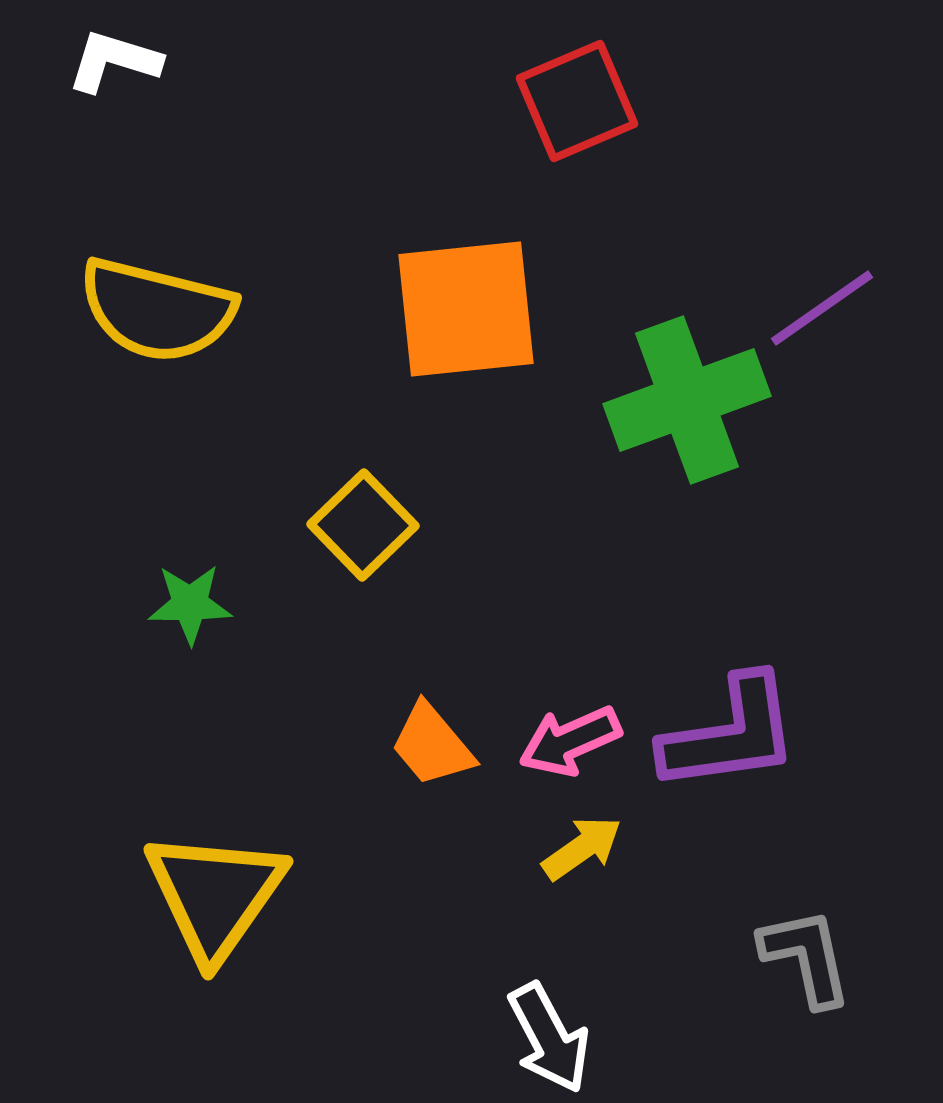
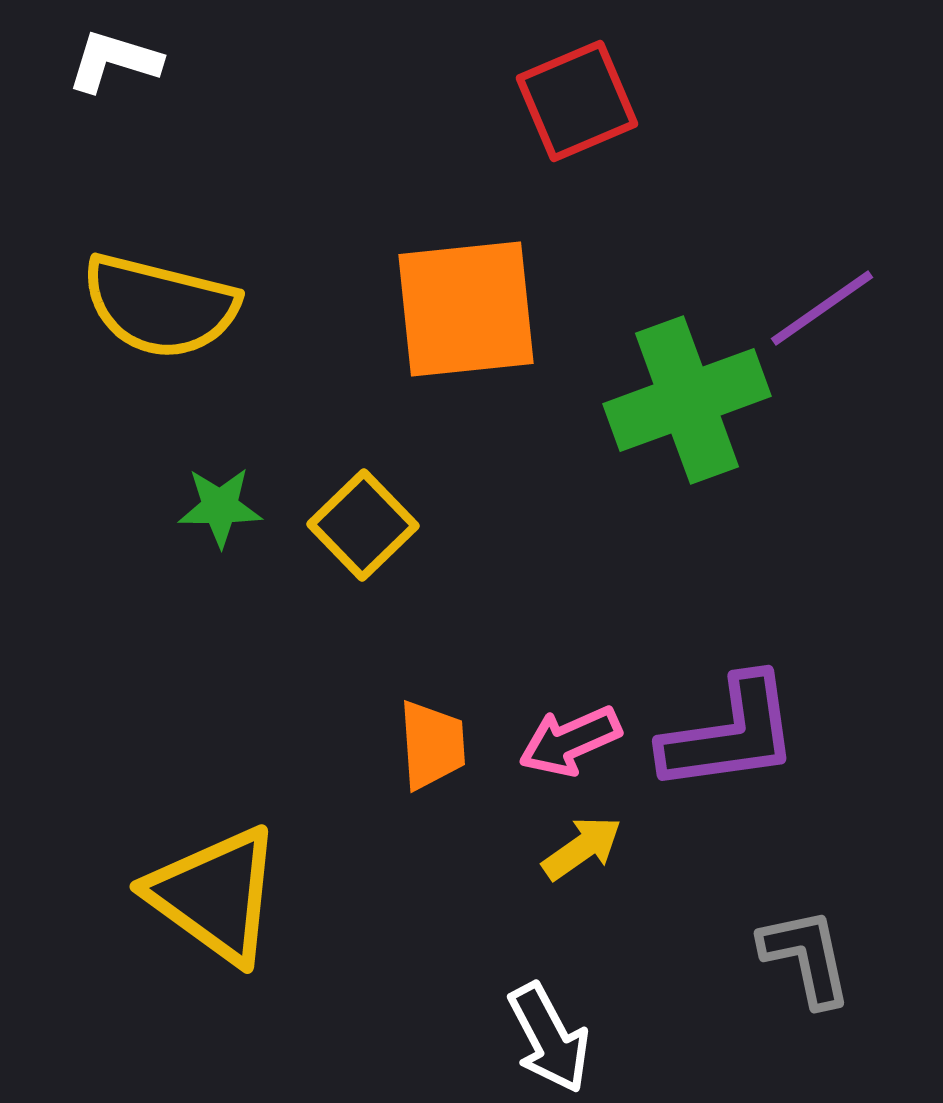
yellow semicircle: moved 3 px right, 4 px up
green star: moved 30 px right, 97 px up
orange trapezoid: rotated 144 degrees counterclockwise
yellow triangle: rotated 29 degrees counterclockwise
